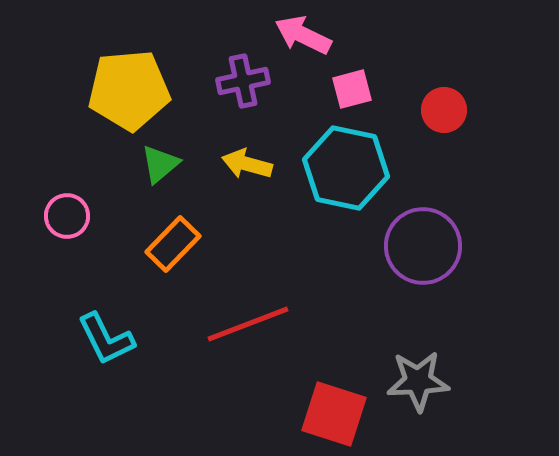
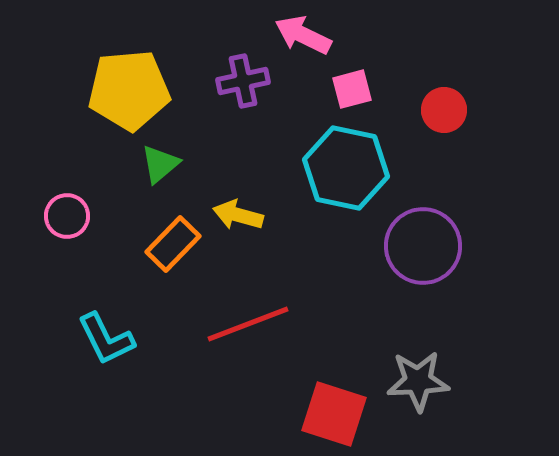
yellow arrow: moved 9 px left, 51 px down
